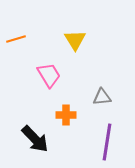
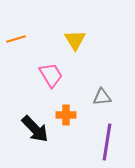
pink trapezoid: moved 2 px right
black arrow: moved 10 px up
